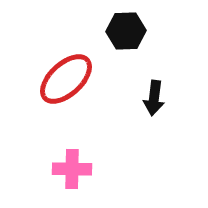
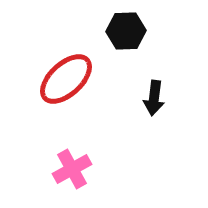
pink cross: rotated 30 degrees counterclockwise
